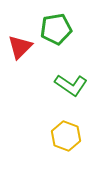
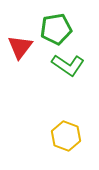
red triangle: rotated 8 degrees counterclockwise
green L-shape: moved 3 px left, 20 px up
